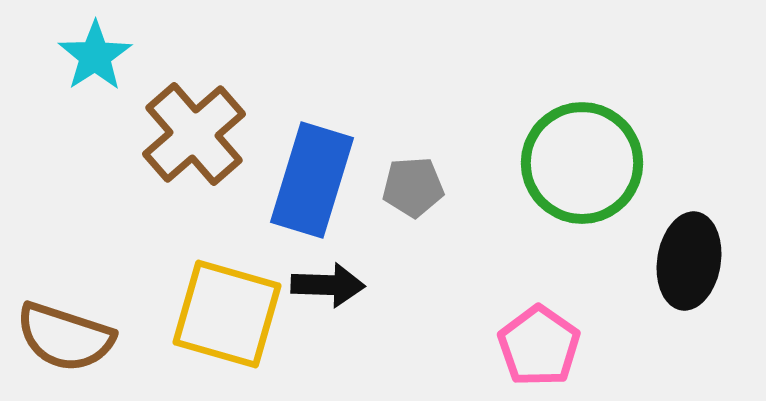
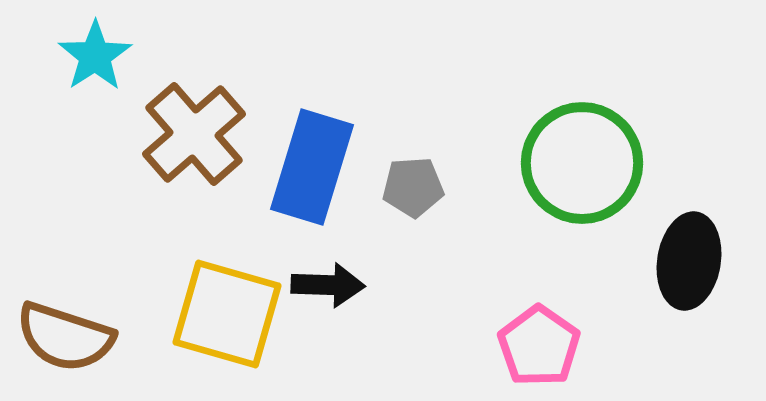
blue rectangle: moved 13 px up
